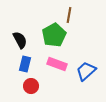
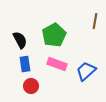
brown line: moved 26 px right, 6 px down
blue rectangle: rotated 21 degrees counterclockwise
